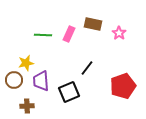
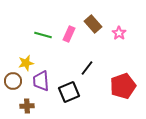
brown rectangle: rotated 36 degrees clockwise
green line: rotated 12 degrees clockwise
brown circle: moved 1 px left, 1 px down
